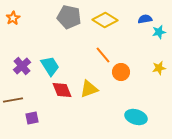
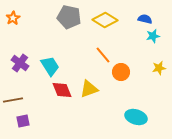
blue semicircle: rotated 24 degrees clockwise
cyan star: moved 6 px left, 4 px down
purple cross: moved 2 px left, 3 px up; rotated 12 degrees counterclockwise
purple square: moved 9 px left, 3 px down
